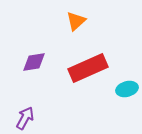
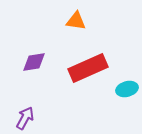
orange triangle: rotated 50 degrees clockwise
